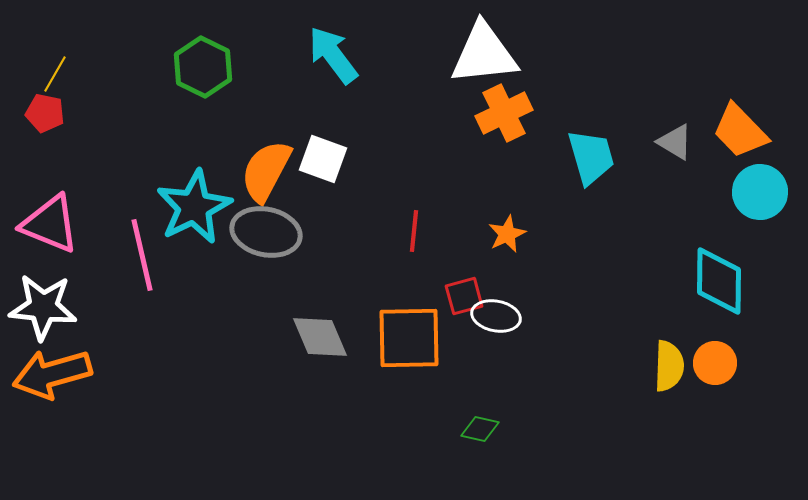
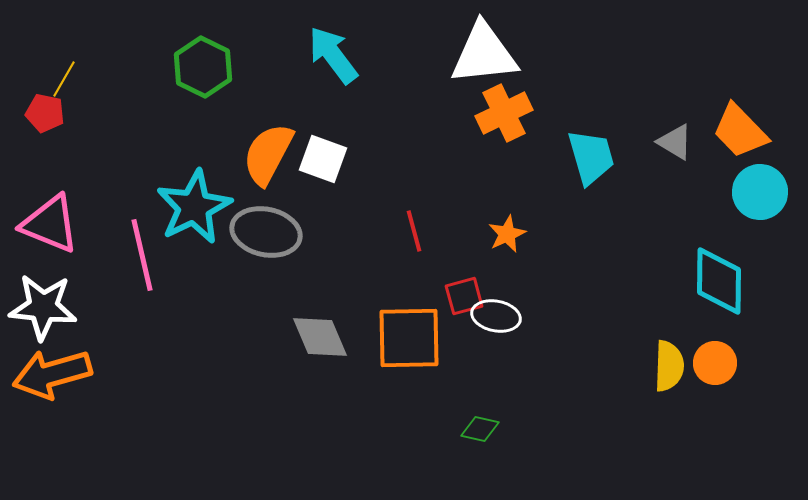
yellow line: moved 9 px right, 5 px down
orange semicircle: moved 2 px right, 17 px up
red line: rotated 21 degrees counterclockwise
